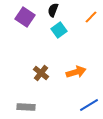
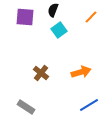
purple square: rotated 30 degrees counterclockwise
orange arrow: moved 5 px right
gray rectangle: rotated 30 degrees clockwise
